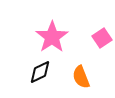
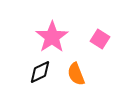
pink square: moved 2 px left, 1 px down; rotated 24 degrees counterclockwise
orange semicircle: moved 5 px left, 3 px up
